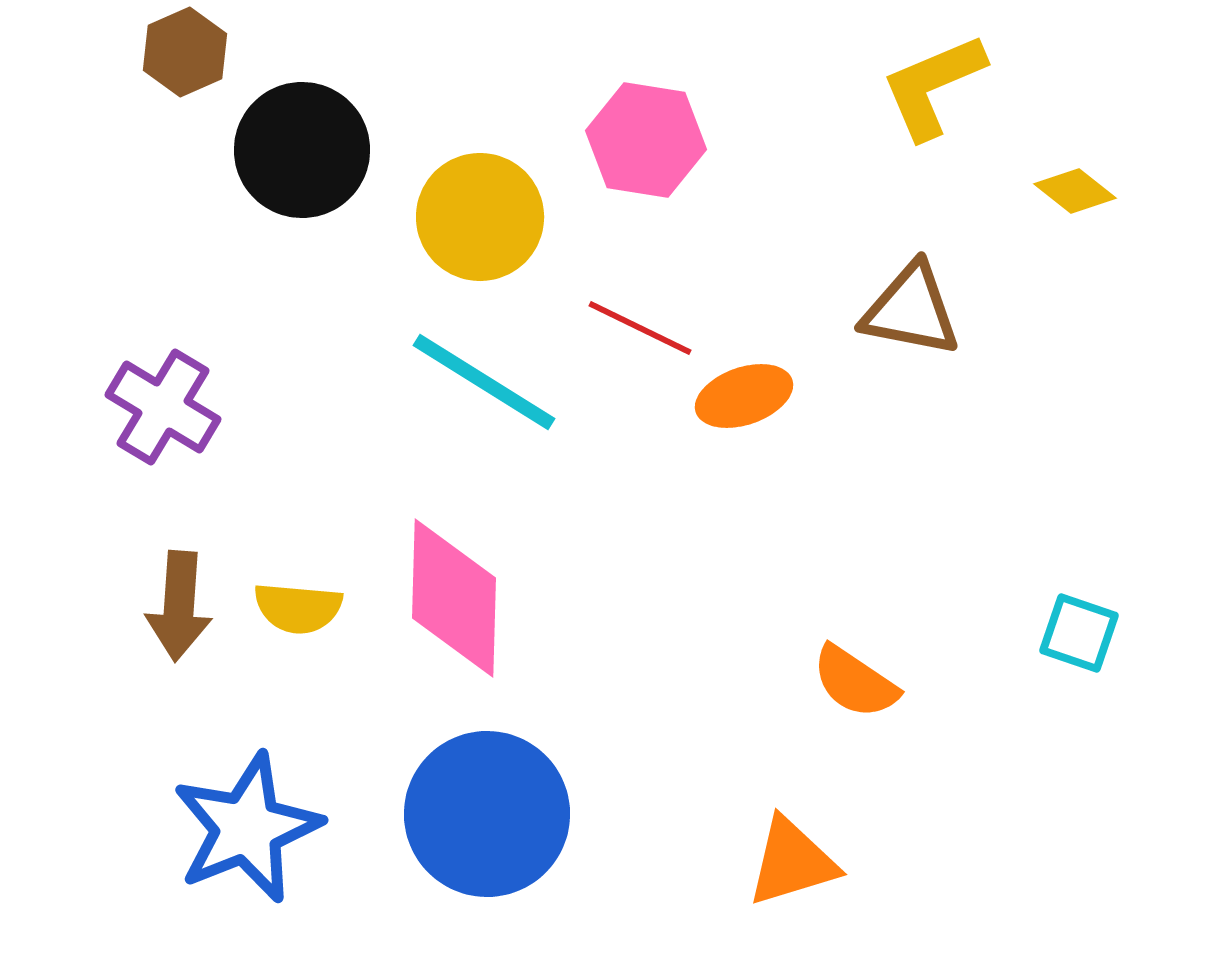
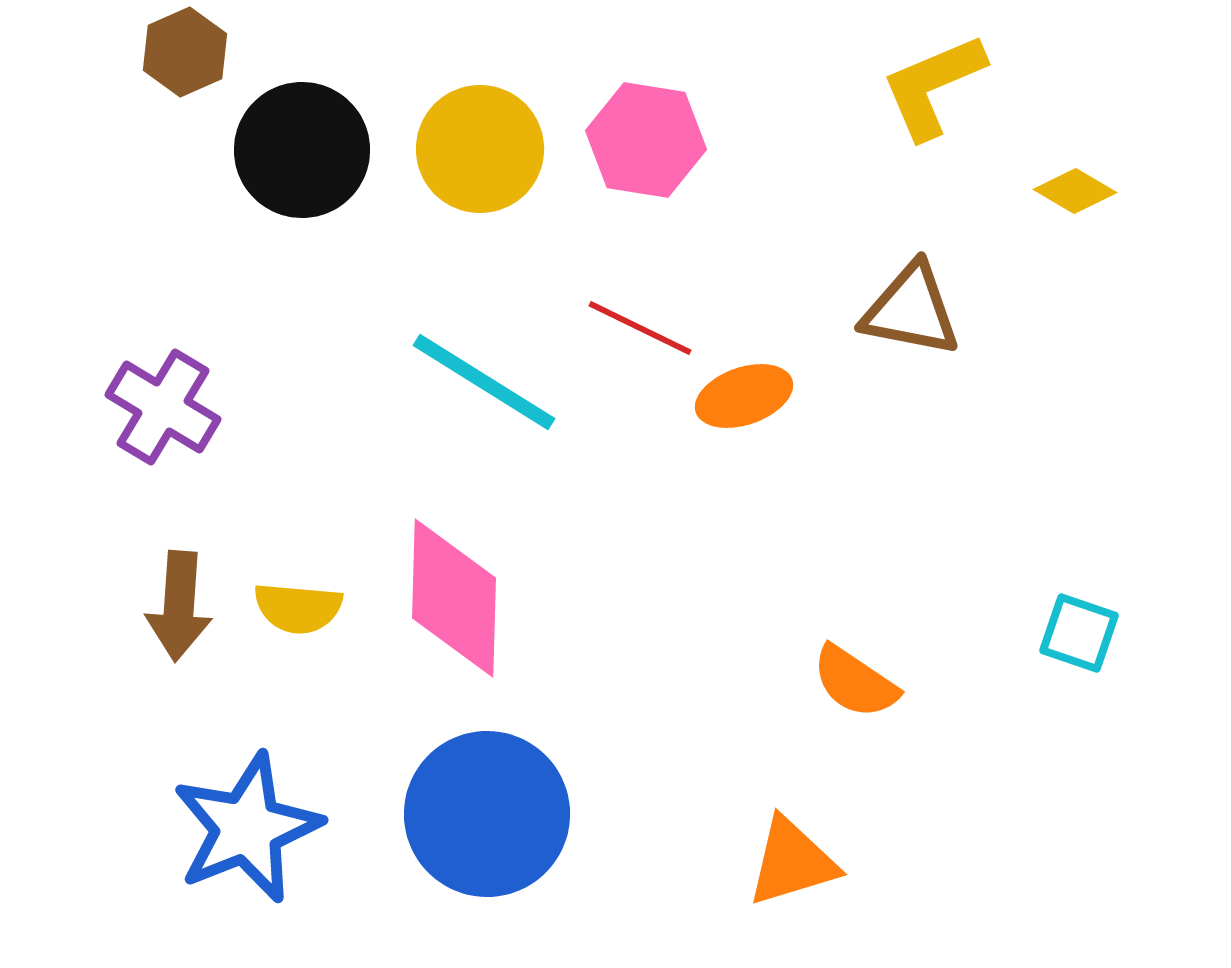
yellow diamond: rotated 8 degrees counterclockwise
yellow circle: moved 68 px up
